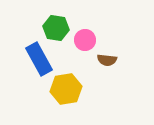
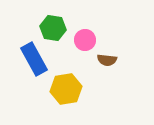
green hexagon: moved 3 px left
blue rectangle: moved 5 px left
